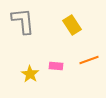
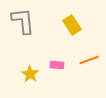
pink rectangle: moved 1 px right, 1 px up
